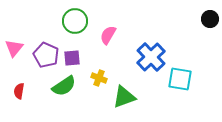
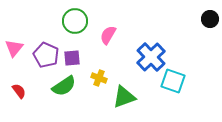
cyan square: moved 7 px left, 2 px down; rotated 10 degrees clockwise
red semicircle: rotated 133 degrees clockwise
